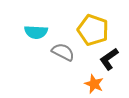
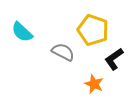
cyan semicircle: moved 14 px left; rotated 40 degrees clockwise
black L-shape: moved 5 px right
